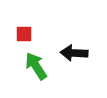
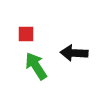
red square: moved 2 px right
